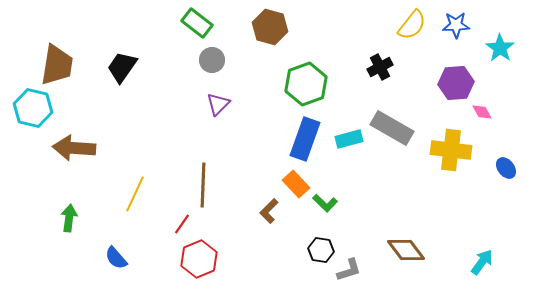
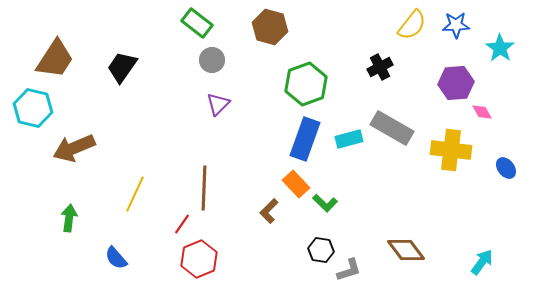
brown trapezoid: moved 2 px left, 6 px up; rotated 24 degrees clockwise
brown arrow: rotated 27 degrees counterclockwise
brown line: moved 1 px right, 3 px down
